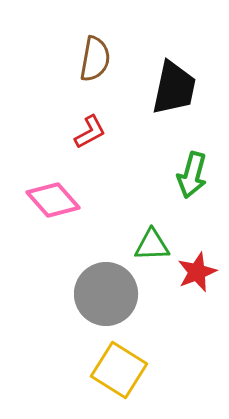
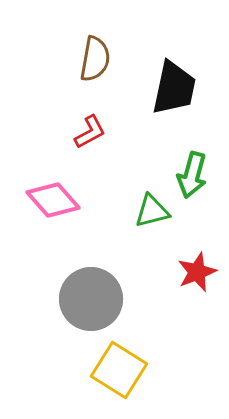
green triangle: moved 34 px up; rotated 12 degrees counterclockwise
gray circle: moved 15 px left, 5 px down
